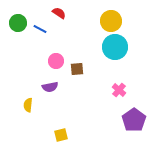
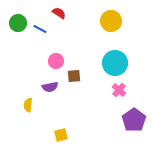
cyan circle: moved 16 px down
brown square: moved 3 px left, 7 px down
